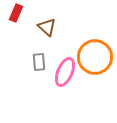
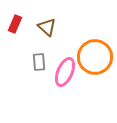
red rectangle: moved 1 px left, 11 px down
